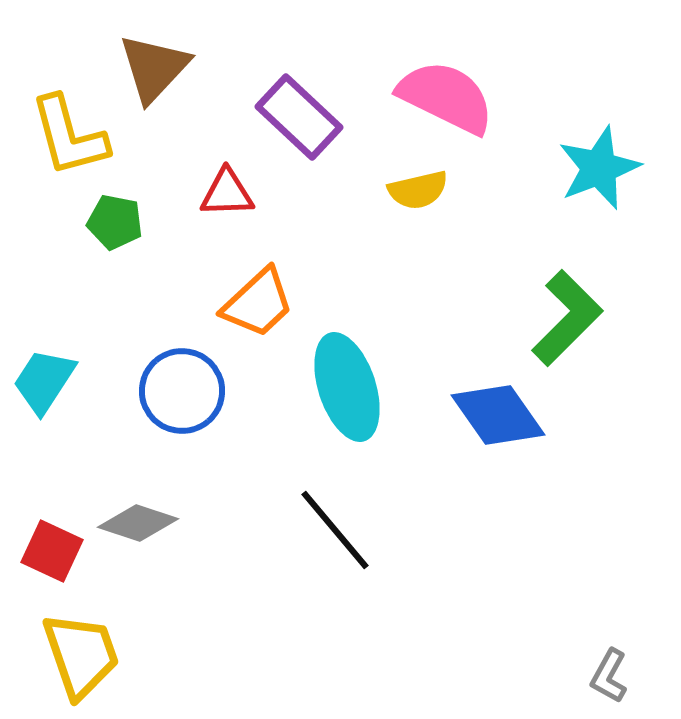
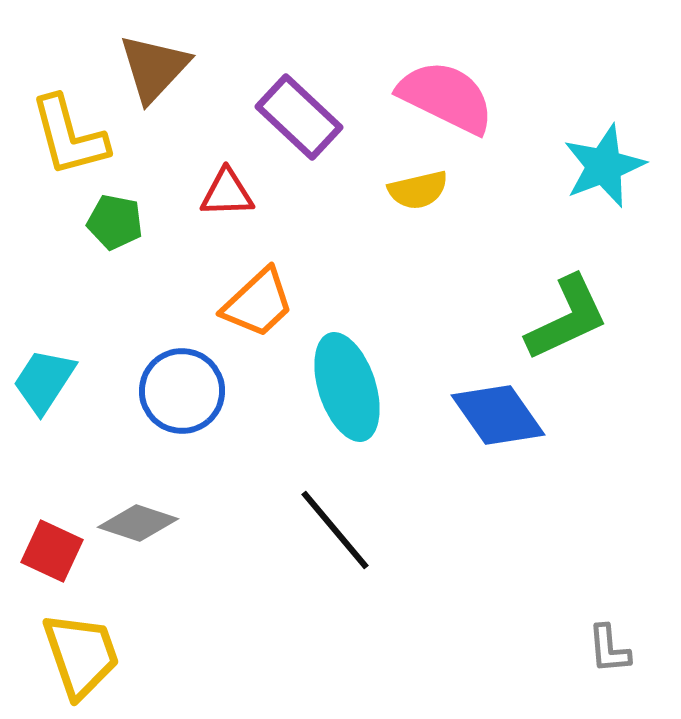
cyan star: moved 5 px right, 2 px up
green L-shape: rotated 20 degrees clockwise
gray L-shape: moved 27 px up; rotated 34 degrees counterclockwise
